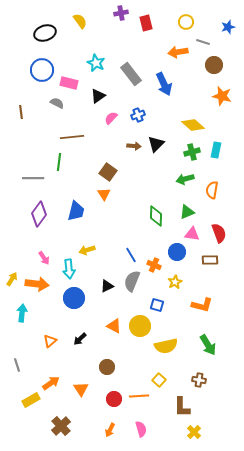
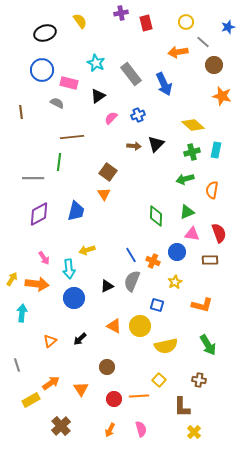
gray line at (203, 42): rotated 24 degrees clockwise
purple diamond at (39, 214): rotated 25 degrees clockwise
orange cross at (154, 265): moved 1 px left, 4 px up
